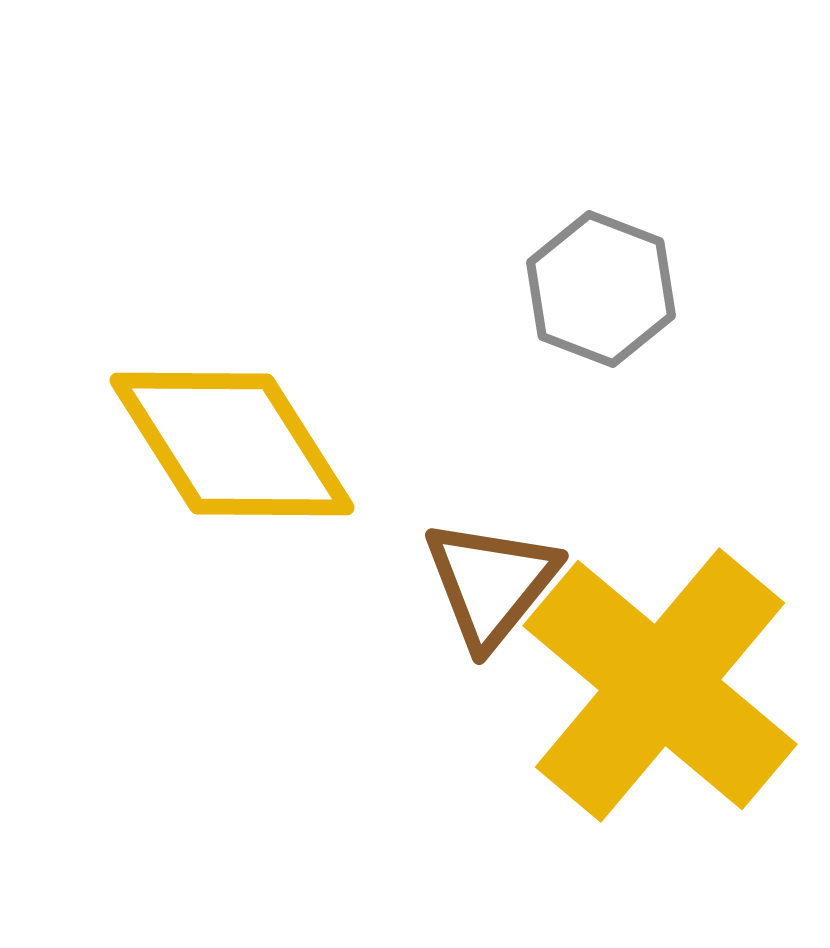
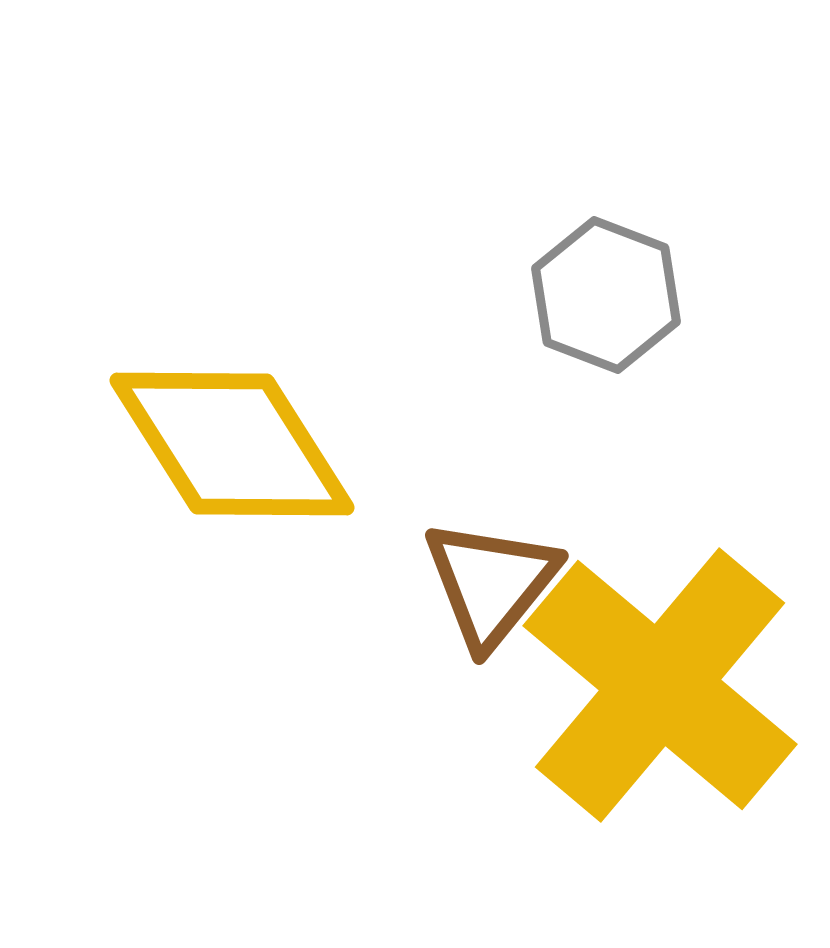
gray hexagon: moved 5 px right, 6 px down
